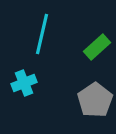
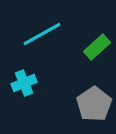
cyan line: rotated 48 degrees clockwise
gray pentagon: moved 1 px left, 4 px down
